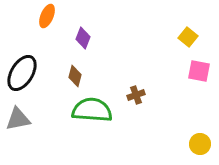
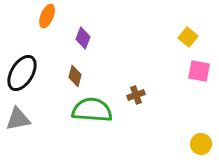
yellow circle: moved 1 px right
